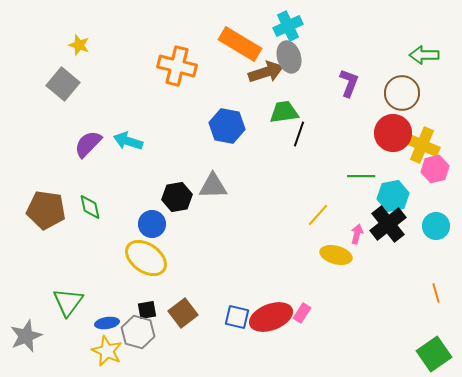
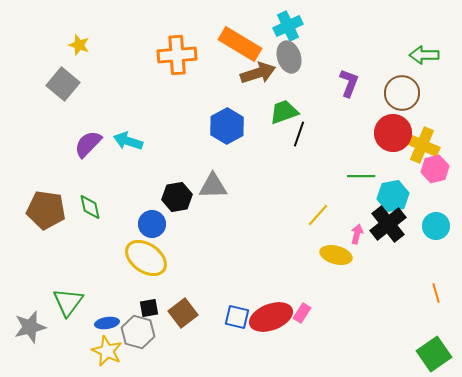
orange cross at (177, 66): moved 11 px up; rotated 18 degrees counterclockwise
brown arrow at (266, 72): moved 8 px left, 1 px down
green trapezoid at (284, 112): rotated 12 degrees counterclockwise
blue hexagon at (227, 126): rotated 20 degrees clockwise
black square at (147, 310): moved 2 px right, 2 px up
gray star at (26, 336): moved 4 px right, 9 px up; rotated 8 degrees clockwise
